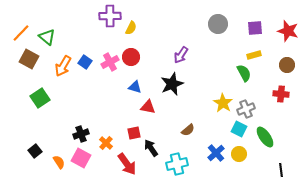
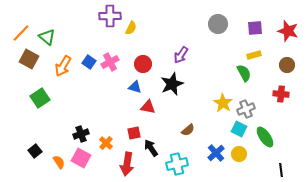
red circle: moved 12 px right, 7 px down
blue square: moved 4 px right
red arrow: rotated 45 degrees clockwise
